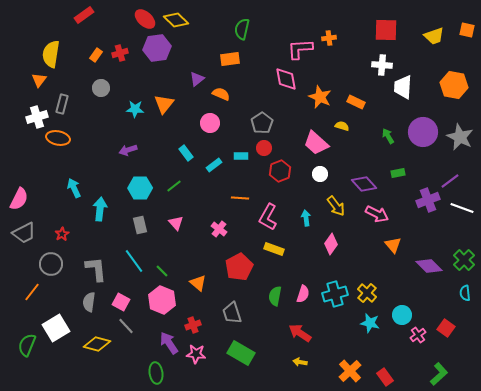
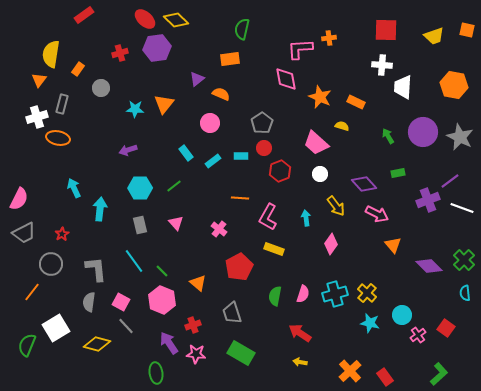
orange rectangle at (96, 55): moved 18 px left, 14 px down
cyan rectangle at (214, 165): moved 1 px left, 4 px up
